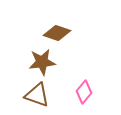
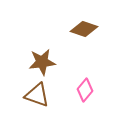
brown diamond: moved 27 px right, 4 px up
pink diamond: moved 1 px right, 2 px up
